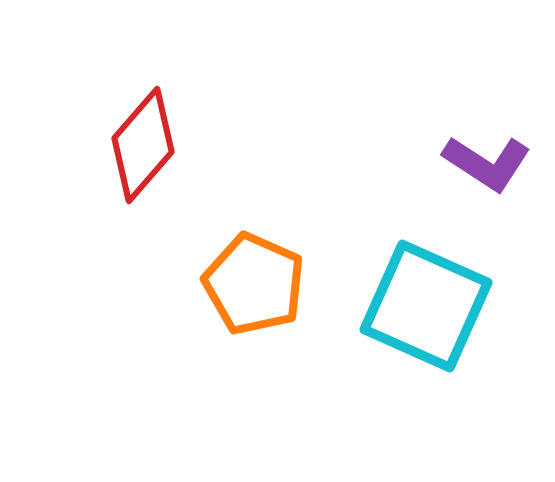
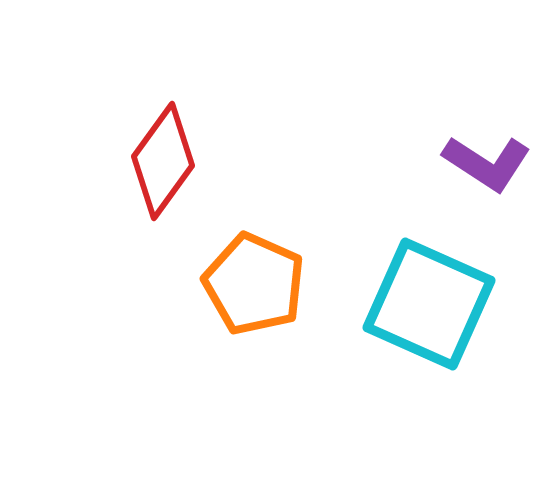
red diamond: moved 20 px right, 16 px down; rotated 5 degrees counterclockwise
cyan square: moved 3 px right, 2 px up
